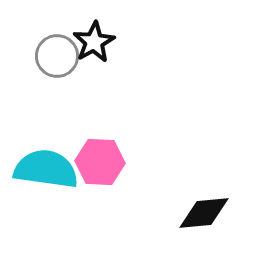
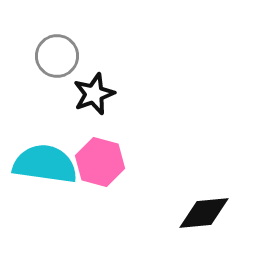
black star: moved 52 px down; rotated 9 degrees clockwise
pink hexagon: rotated 12 degrees clockwise
cyan semicircle: moved 1 px left, 5 px up
